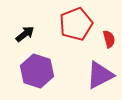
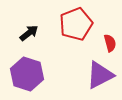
black arrow: moved 4 px right, 1 px up
red semicircle: moved 1 px right, 4 px down
purple hexagon: moved 10 px left, 3 px down
